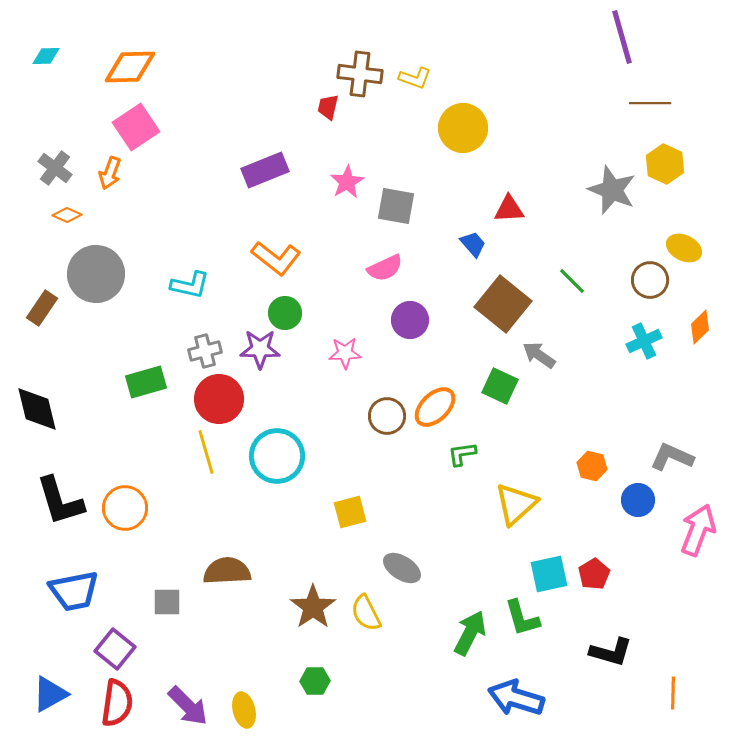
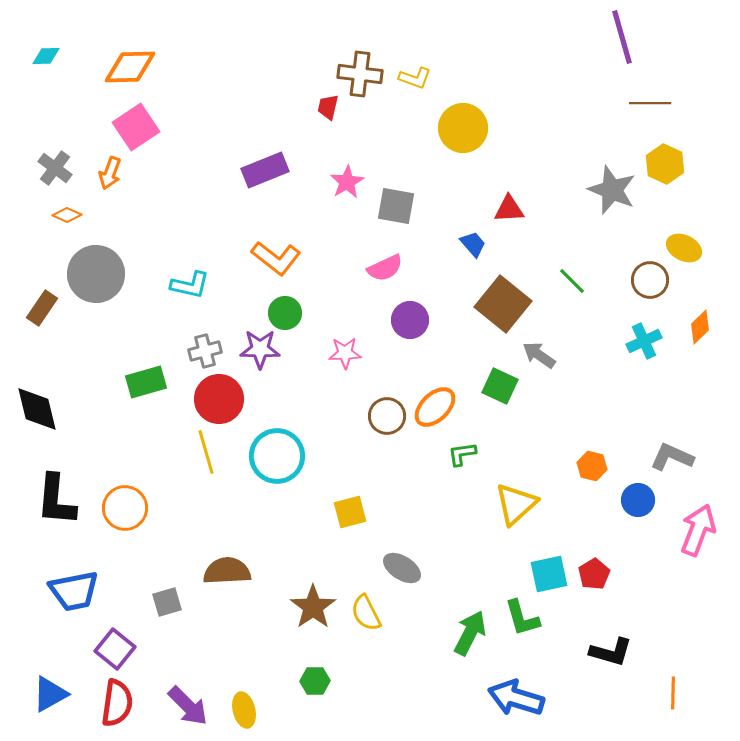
black L-shape at (60, 501): moved 4 px left, 1 px up; rotated 22 degrees clockwise
gray square at (167, 602): rotated 16 degrees counterclockwise
